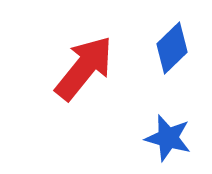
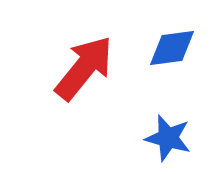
blue diamond: rotated 36 degrees clockwise
